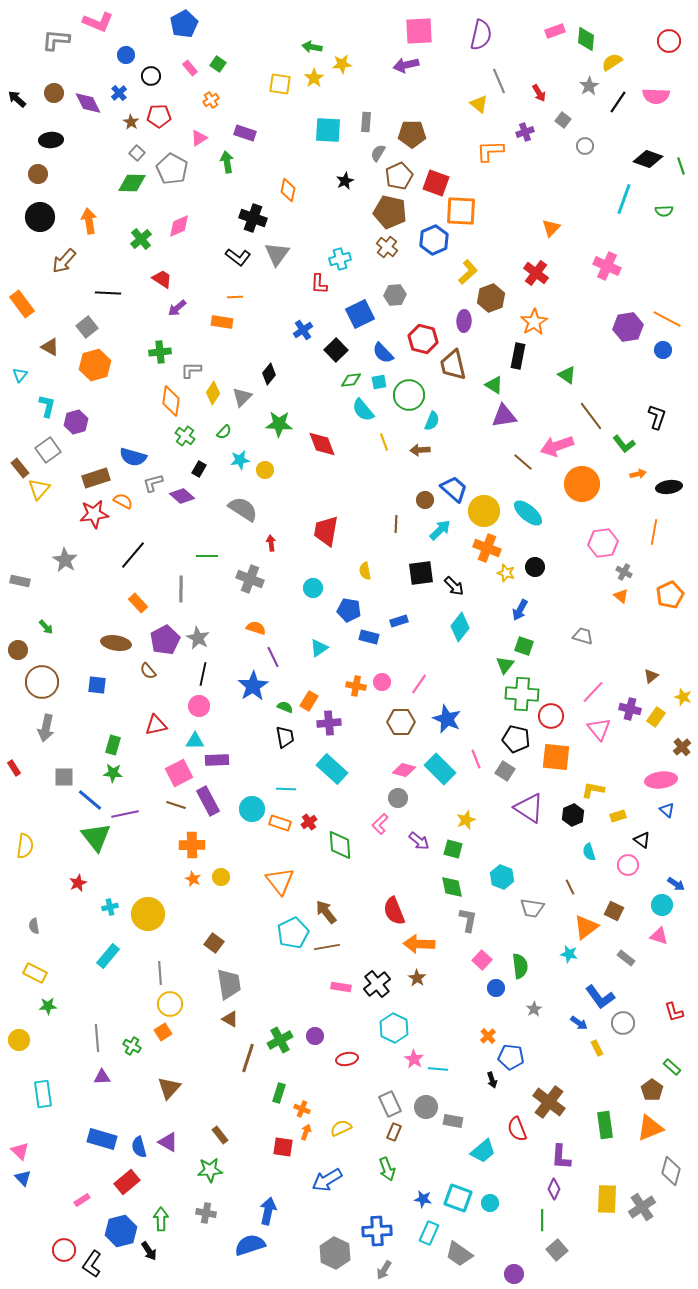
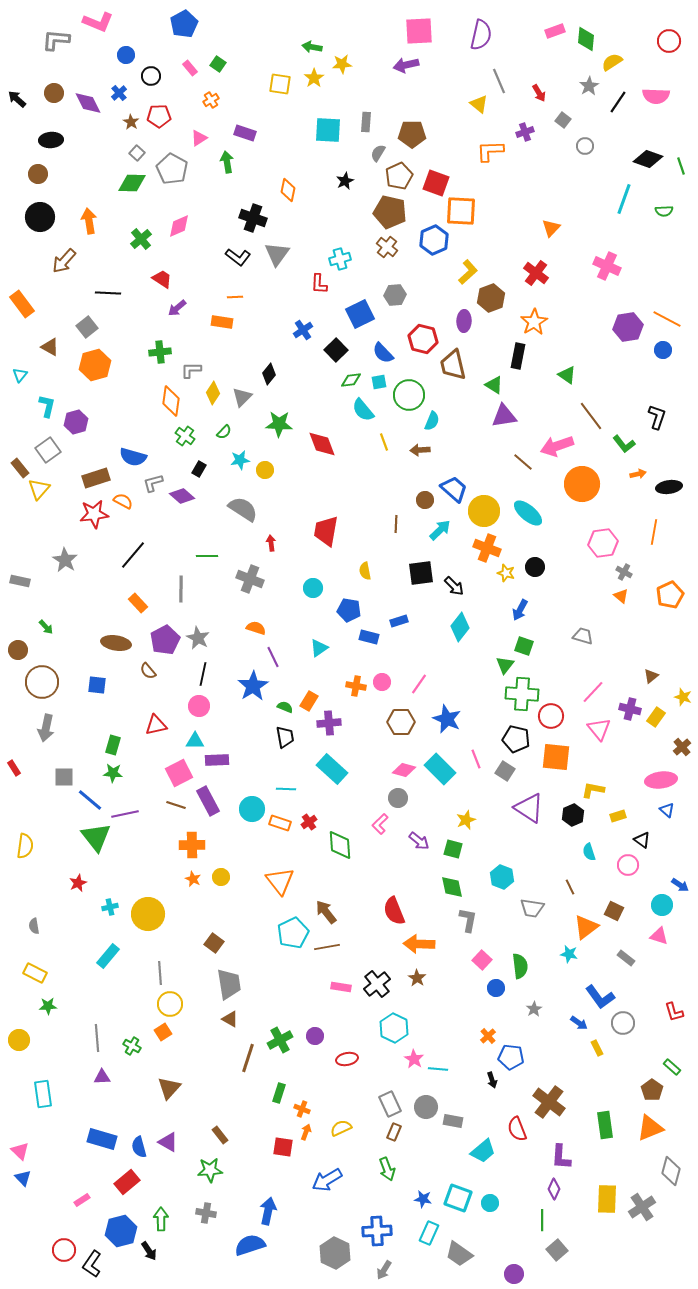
blue arrow at (676, 884): moved 4 px right, 1 px down
